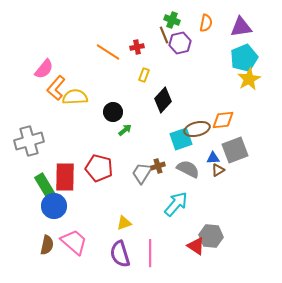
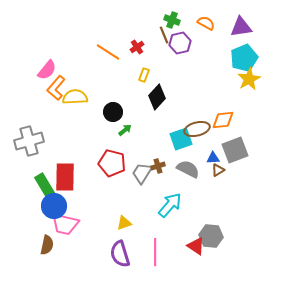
orange semicircle: rotated 72 degrees counterclockwise
red cross: rotated 24 degrees counterclockwise
pink semicircle: moved 3 px right, 1 px down
black diamond: moved 6 px left, 3 px up
red pentagon: moved 13 px right, 5 px up
cyan arrow: moved 6 px left, 1 px down
pink trapezoid: moved 9 px left, 18 px up; rotated 152 degrees clockwise
pink line: moved 5 px right, 1 px up
